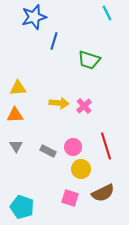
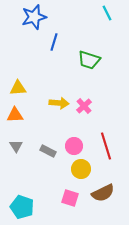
blue line: moved 1 px down
pink circle: moved 1 px right, 1 px up
